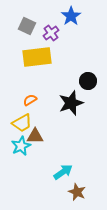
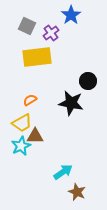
blue star: moved 1 px up
black star: rotated 30 degrees clockwise
